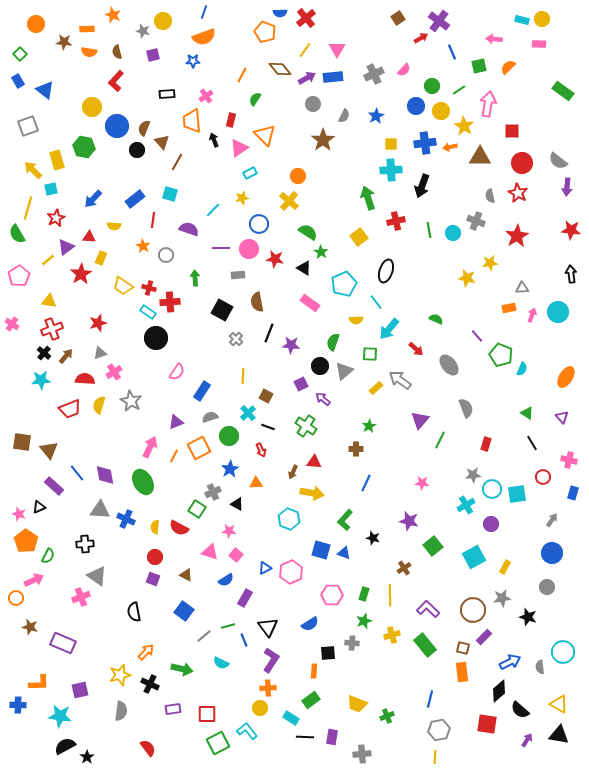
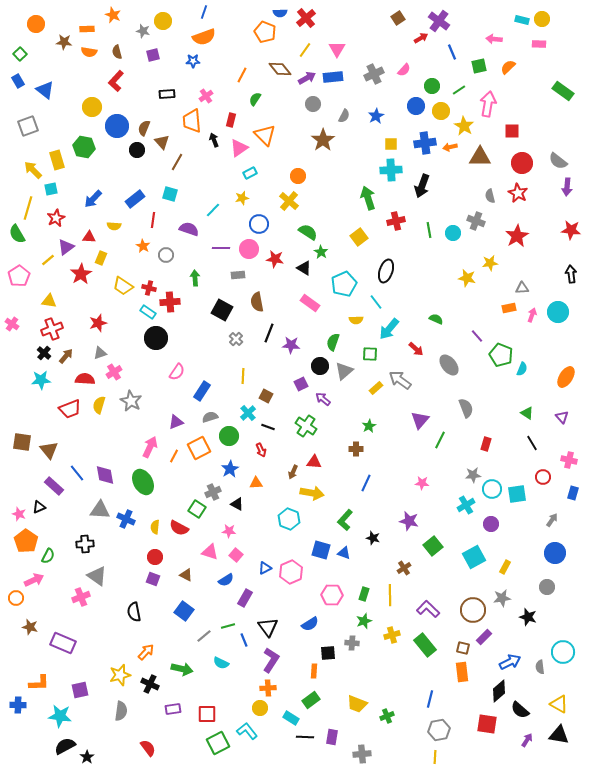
blue circle at (552, 553): moved 3 px right
